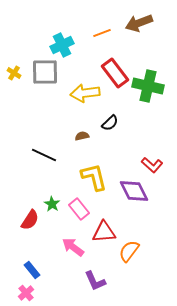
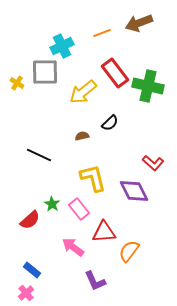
cyan cross: moved 1 px down
yellow cross: moved 3 px right, 10 px down
yellow arrow: moved 2 px left, 1 px up; rotated 32 degrees counterclockwise
black line: moved 5 px left
red L-shape: moved 1 px right, 2 px up
yellow L-shape: moved 1 px left, 1 px down
red semicircle: rotated 15 degrees clockwise
blue rectangle: rotated 12 degrees counterclockwise
